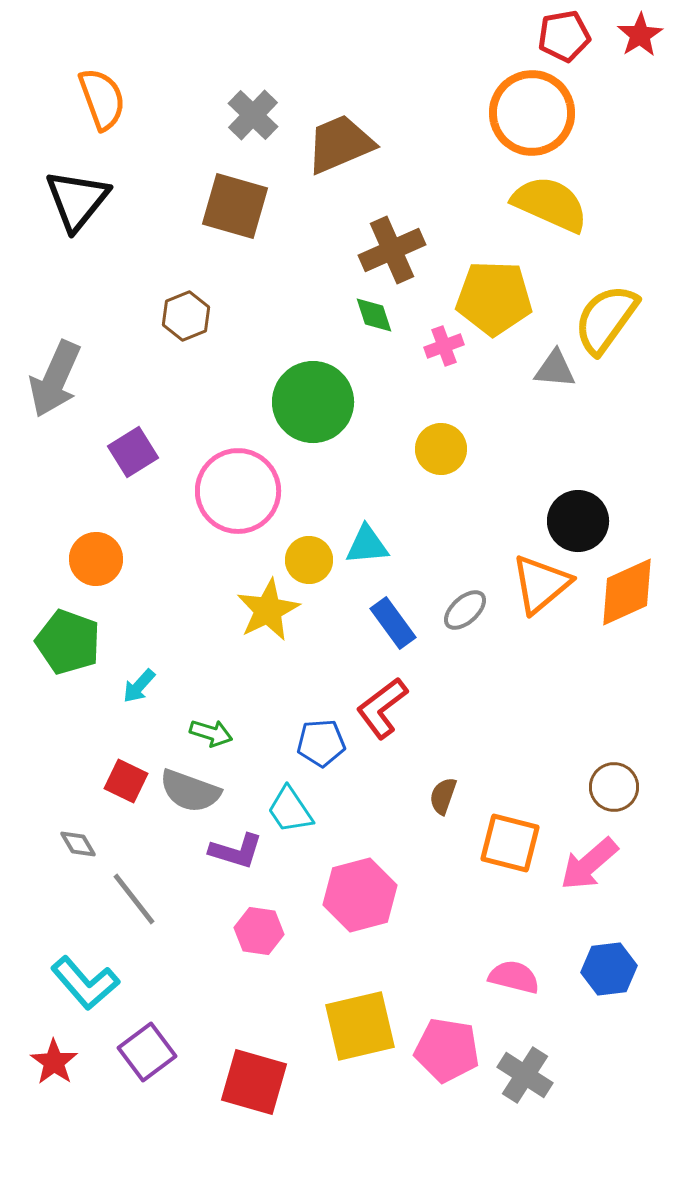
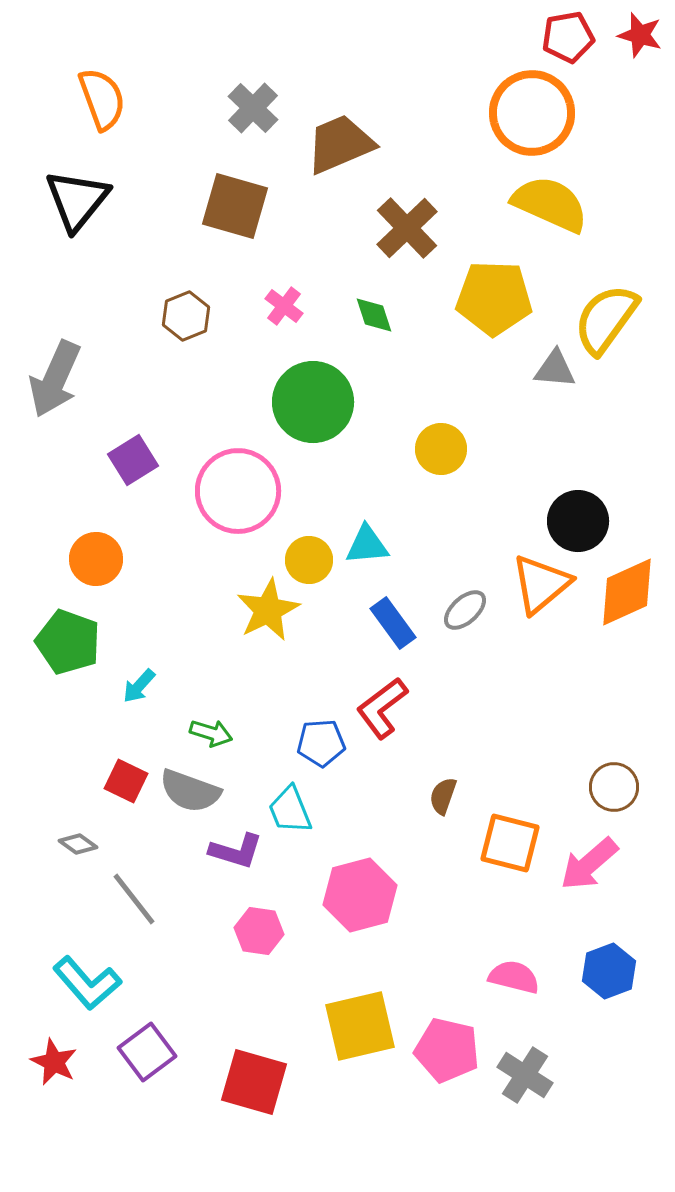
red star at (640, 35): rotated 24 degrees counterclockwise
red pentagon at (564, 36): moved 4 px right, 1 px down
gray cross at (253, 115): moved 7 px up
brown cross at (392, 250): moved 15 px right, 22 px up; rotated 20 degrees counterclockwise
pink cross at (444, 346): moved 160 px left, 40 px up; rotated 33 degrees counterclockwise
purple square at (133, 452): moved 8 px down
cyan trapezoid at (290, 810): rotated 12 degrees clockwise
gray diamond at (78, 844): rotated 24 degrees counterclockwise
blue hexagon at (609, 969): moved 2 px down; rotated 14 degrees counterclockwise
cyan L-shape at (85, 983): moved 2 px right
pink pentagon at (447, 1050): rotated 4 degrees clockwise
red star at (54, 1062): rotated 9 degrees counterclockwise
